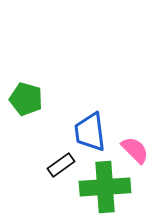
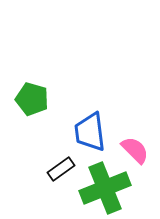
green pentagon: moved 6 px right
black rectangle: moved 4 px down
green cross: moved 1 px down; rotated 18 degrees counterclockwise
